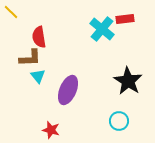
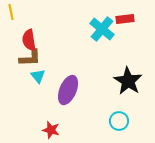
yellow line: rotated 35 degrees clockwise
red semicircle: moved 10 px left, 3 px down
